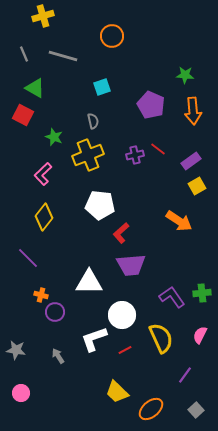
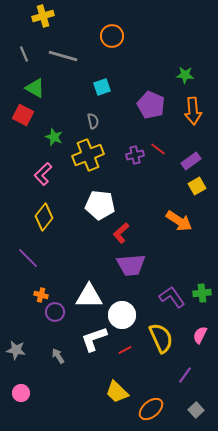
white triangle at (89, 282): moved 14 px down
